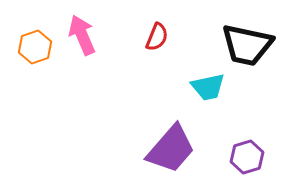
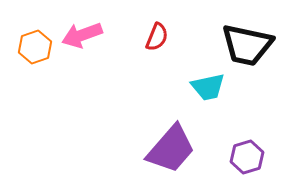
pink arrow: rotated 87 degrees counterclockwise
